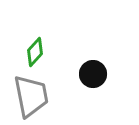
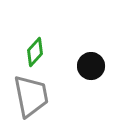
black circle: moved 2 px left, 8 px up
